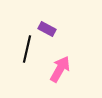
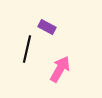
purple rectangle: moved 2 px up
